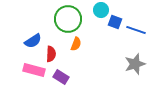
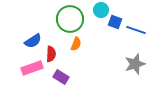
green circle: moved 2 px right
pink rectangle: moved 2 px left, 2 px up; rotated 35 degrees counterclockwise
